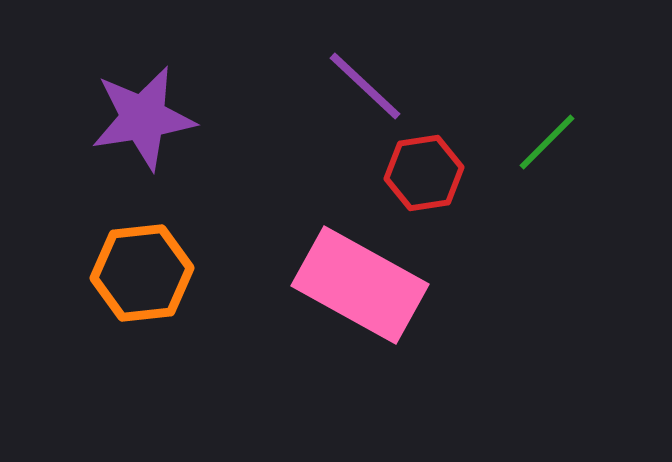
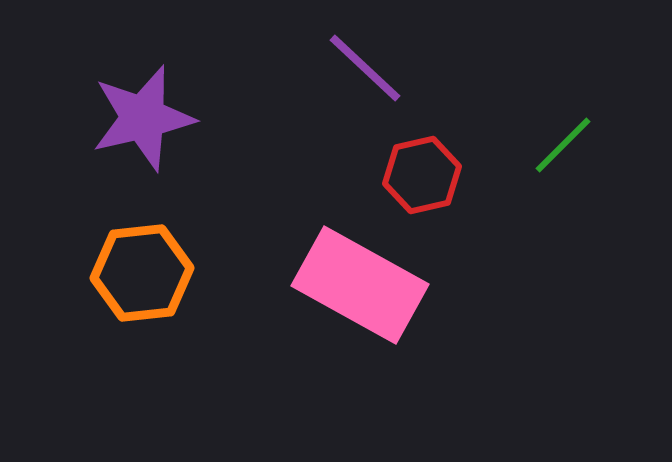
purple line: moved 18 px up
purple star: rotated 4 degrees counterclockwise
green line: moved 16 px right, 3 px down
red hexagon: moved 2 px left, 2 px down; rotated 4 degrees counterclockwise
